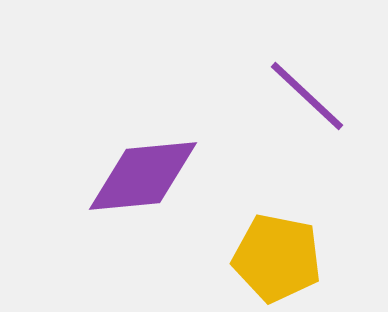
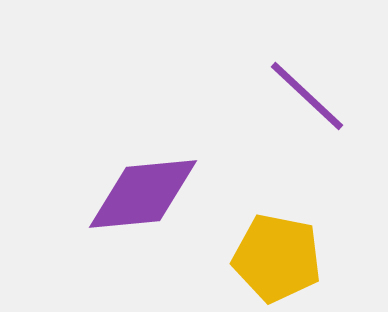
purple diamond: moved 18 px down
